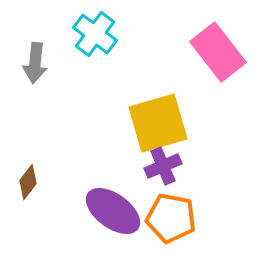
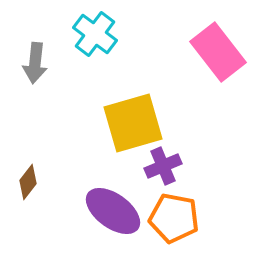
yellow square: moved 25 px left
orange pentagon: moved 3 px right
